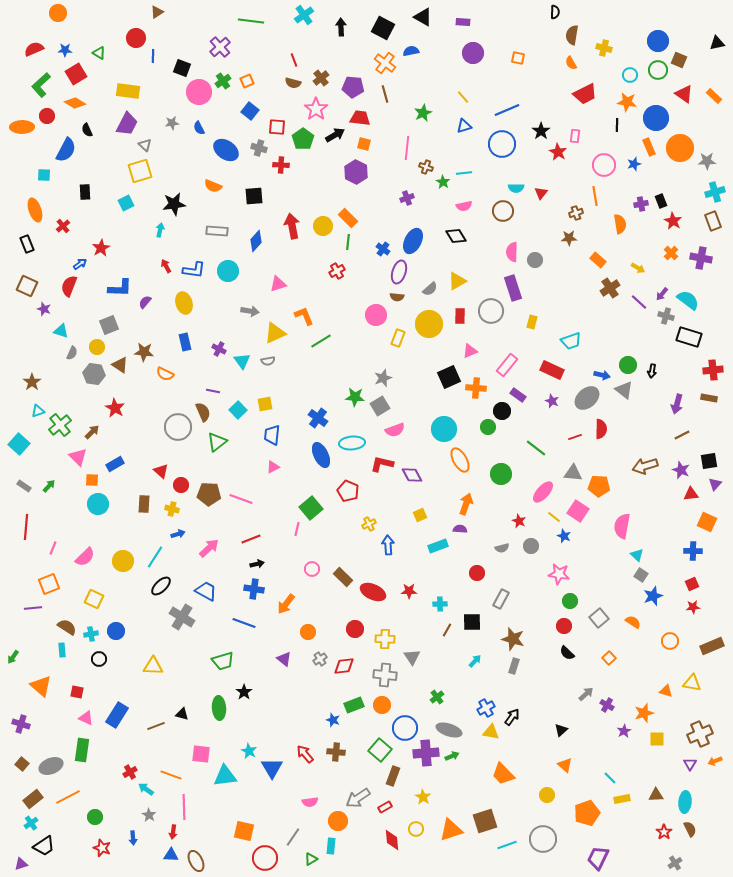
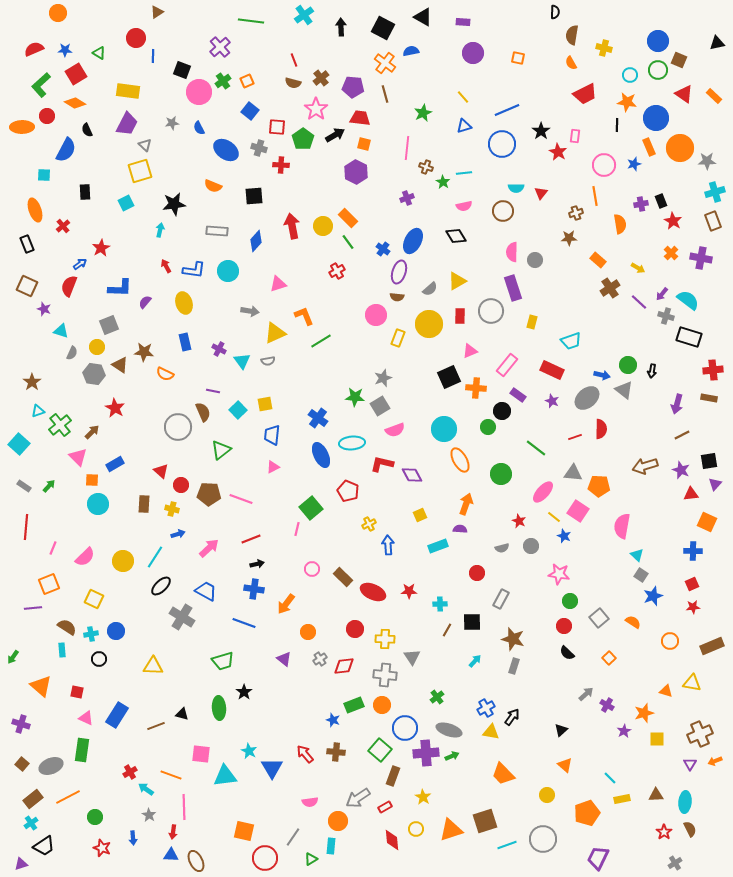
black square at (182, 68): moved 2 px down
green line at (348, 242): rotated 42 degrees counterclockwise
green triangle at (217, 442): moved 4 px right, 8 px down
